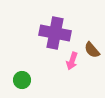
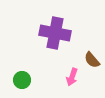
brown semicircle: moved 10 px down
pink arrow: moved 16 px down
